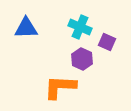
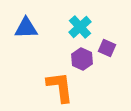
cyan cross: rotated 25 degrees clockwise
purple square: moved 6 px down
orange L-shape: rotated 80 degrees clockwise
